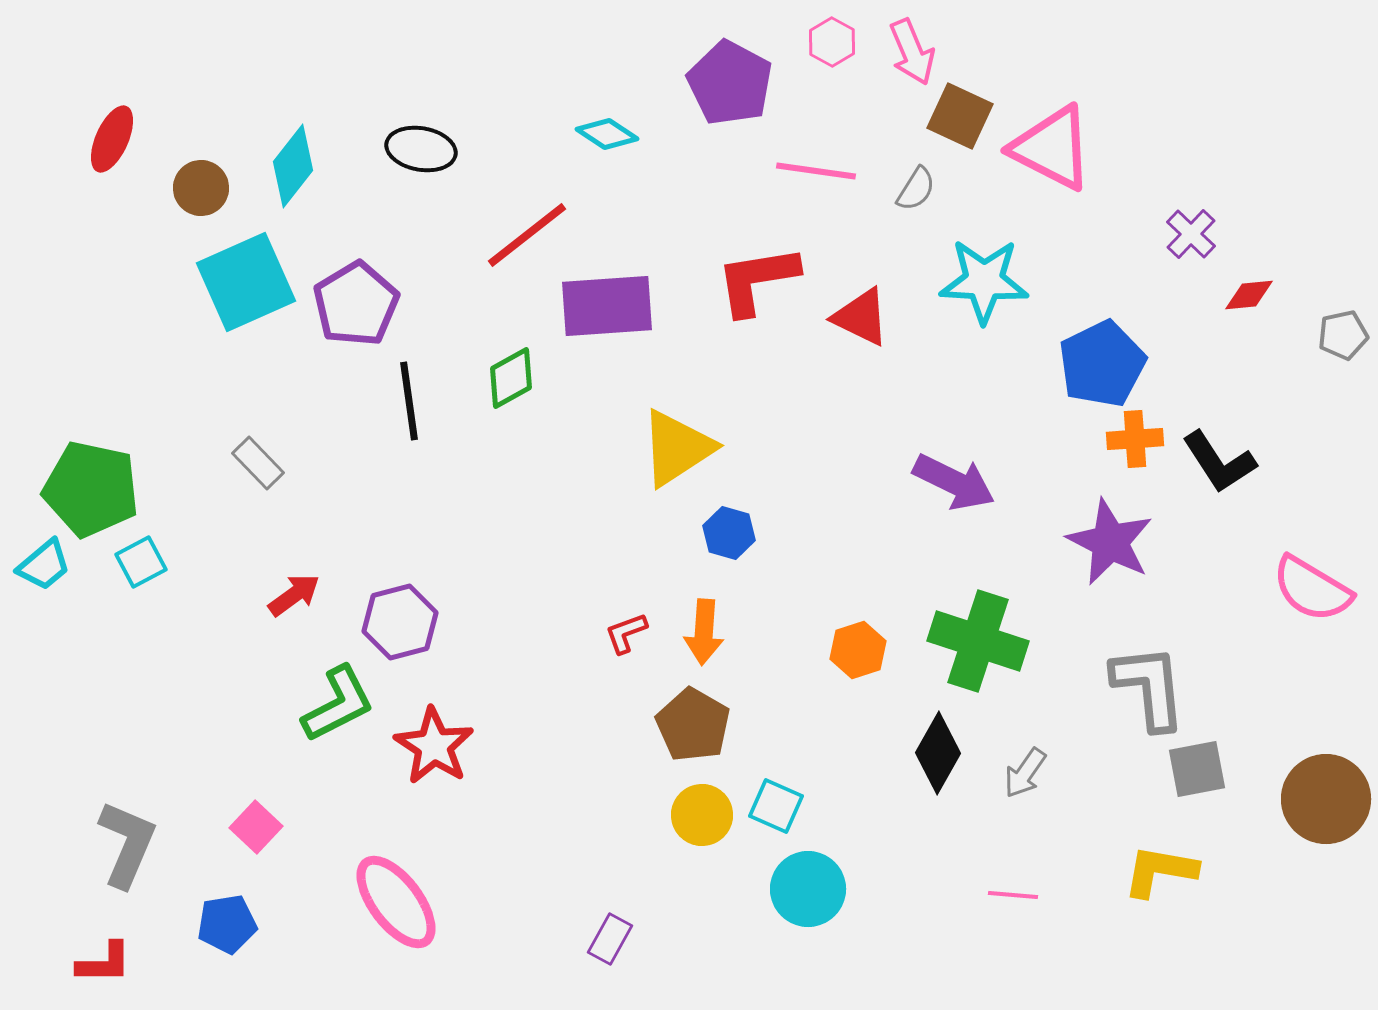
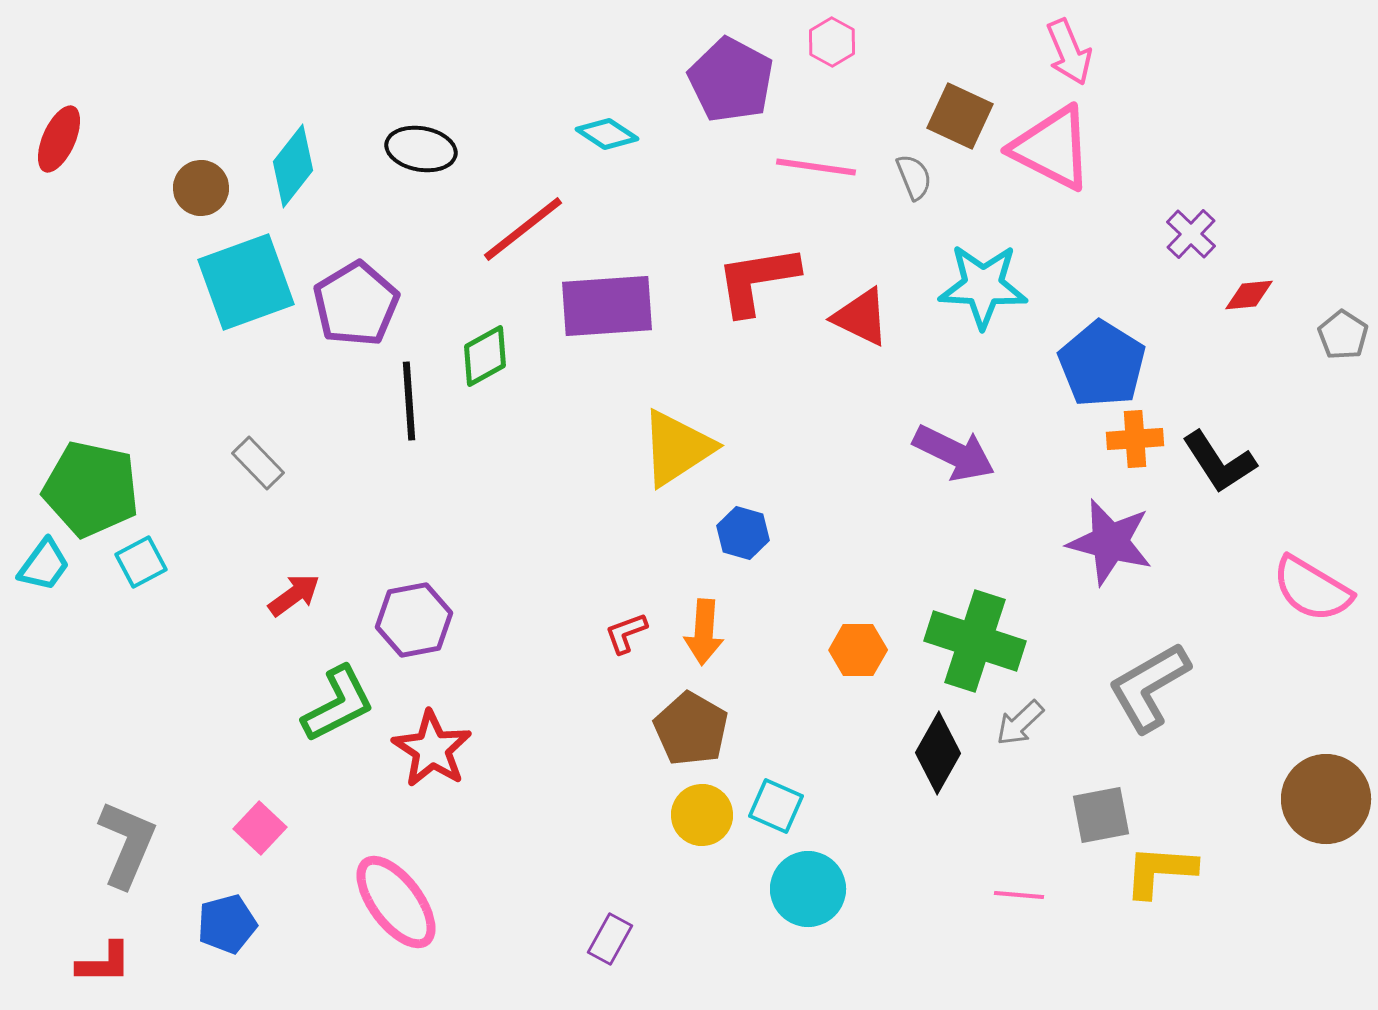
pink arrow at (912, 52): moved 157 px right
purple pentagon at (730, 83): moved 1 px right, 3 px up
red ellipse at (112, 139): moved 53 px left
pink line at (816, 171): moved 4 px up
gray semicircle at (916, 189): moved 2 px left, 12 px up; rotated 54 degrees counterclockwise
red line at (527, 235): moved 4 px left, 6 px up
cyan star at (984, 281): moved 1 px left, 5 px down
cyan square at (246, 282): rotated 4 degrees clockwise
gray pentagon at (1343, 335): rotated 27 degrees counterclockwise
blue pentagon at (1102, 364): rotated 14 degrees counterclockwise
green diamond at (511, 378): moved 26 px left, 22 px up
black line at (409, 401): rotated 4 degrees clockwise
purple arrow at (954, 482): moved 29 px up
blue hexagon at (729, 533): moved 14 px right
purple star at (1110, 542): rotated 12 degrees counterclockwise
cyan trapezoid at (44, 565): rotated 14 degrees counterclockwise
purple hexagon at (400, 622): moved 14 px right, 2 px up; rotated 4 degrees clockwise
green cross at (978, 641): moved 3 px left
orange hexagon at (858, 650): rotated 18 degrees clockwise
gray L-shape at (1149, 687): rotated 114 degrees counterclockwise
brown pentagon at (693, 725): moved 2 px left, 4 px down
red star at (434, 746): moved 2 px left, 3 px down
gray square at (1197, 769): moved 96 px left, 46 px down
gray arrow at (1025, 773): moved 5 px left, 50 px up; rotated 12 degrees clockwise
pink square at (256, 827): moved 4 px right, 1 px down
yellow L-shape at (1160, 871): rotated 6 degrees counterclockwise
pink line at (1013, 895): moved 6 px right
blue pentagon at (227, 924): rotated 6 degrees counterclockwise
